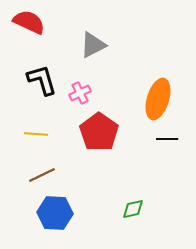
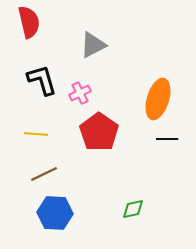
red semicircle: rotated 52 degrees clockwise
brown line: moved 2 px right, 1 px up
